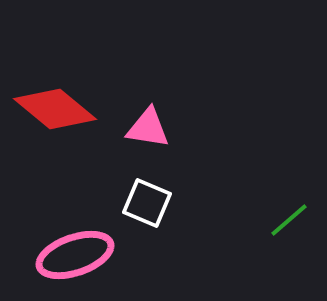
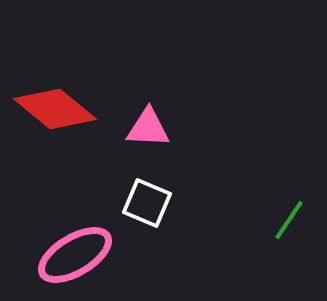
pink triangle: rotated 6 degrees counterclockwise
green line: rotated 15 degrees counterclockwise
pink ellipse: rotated 12 degrees counterclockwise
